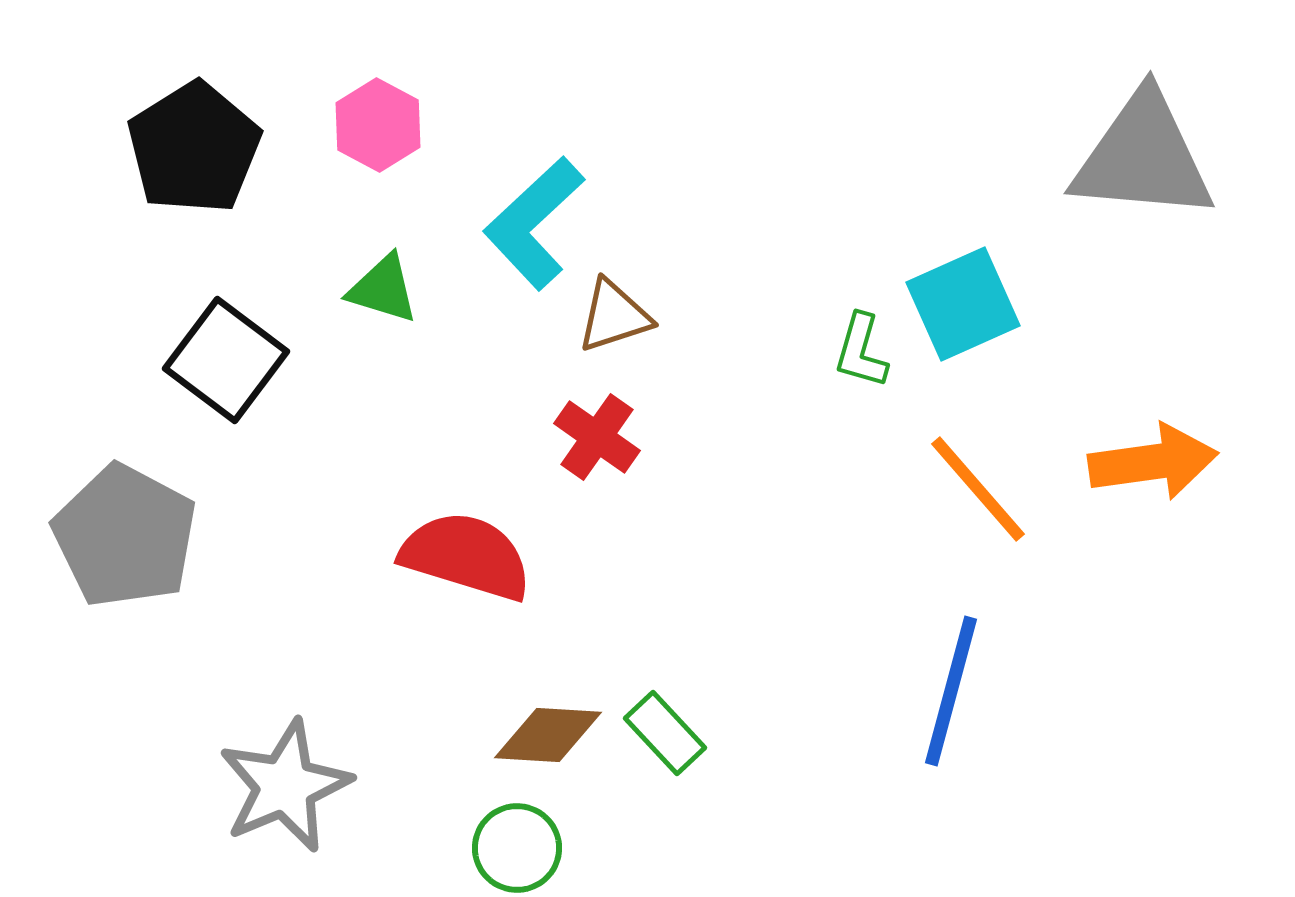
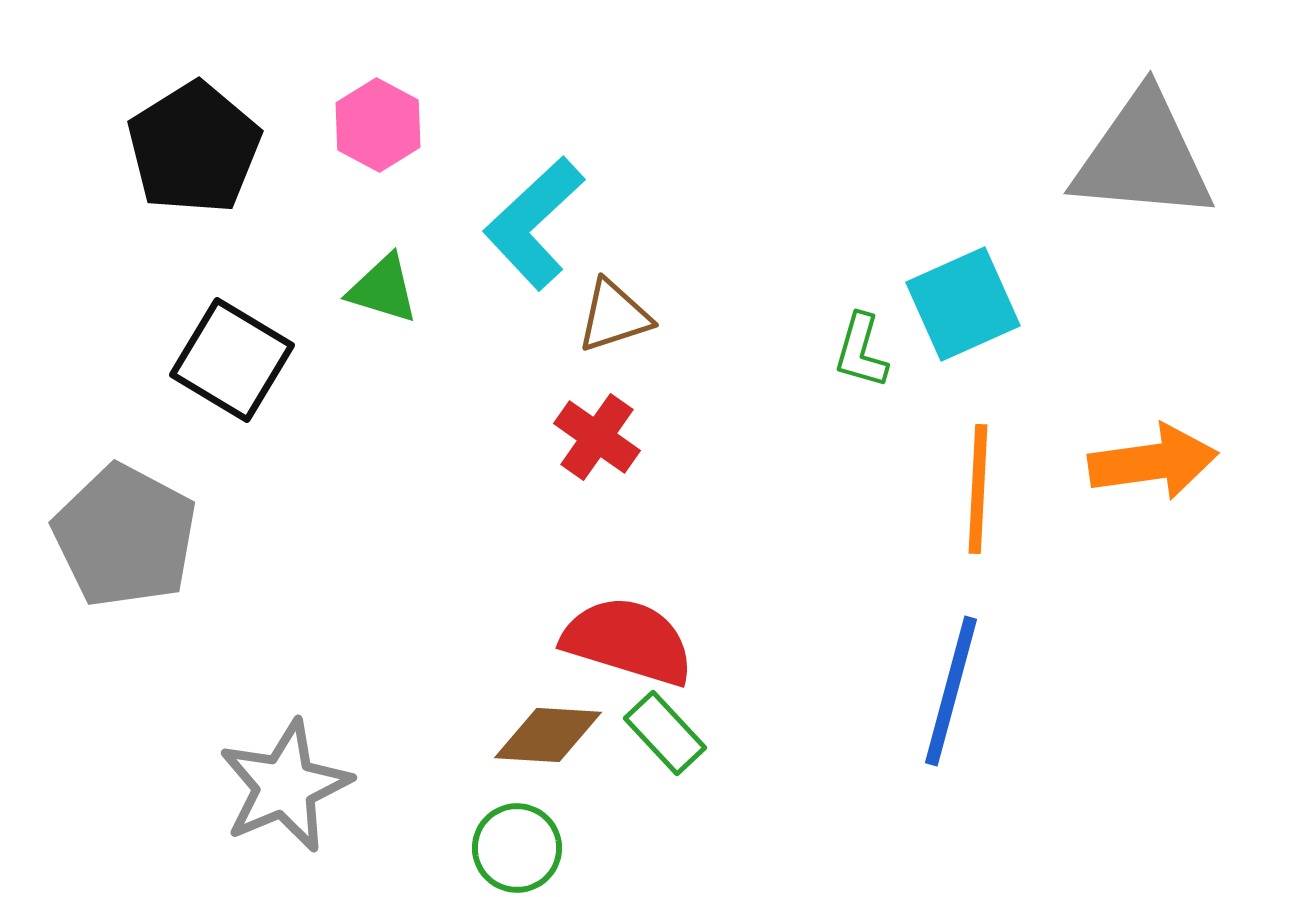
black square: moved 6 px right; rotated 6 degrees counterclockwise
orange line: rotated 44 degrees clockwise
red semicircle: moved 162 px right, 85 px down
